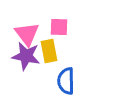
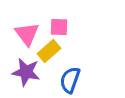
yellow rectangle: rotated 60 degrees clockwise
purple star: moved 16 px down
blue semicircle: moved 4 px right, 1 px up; rotated 20 degrees clockwise
